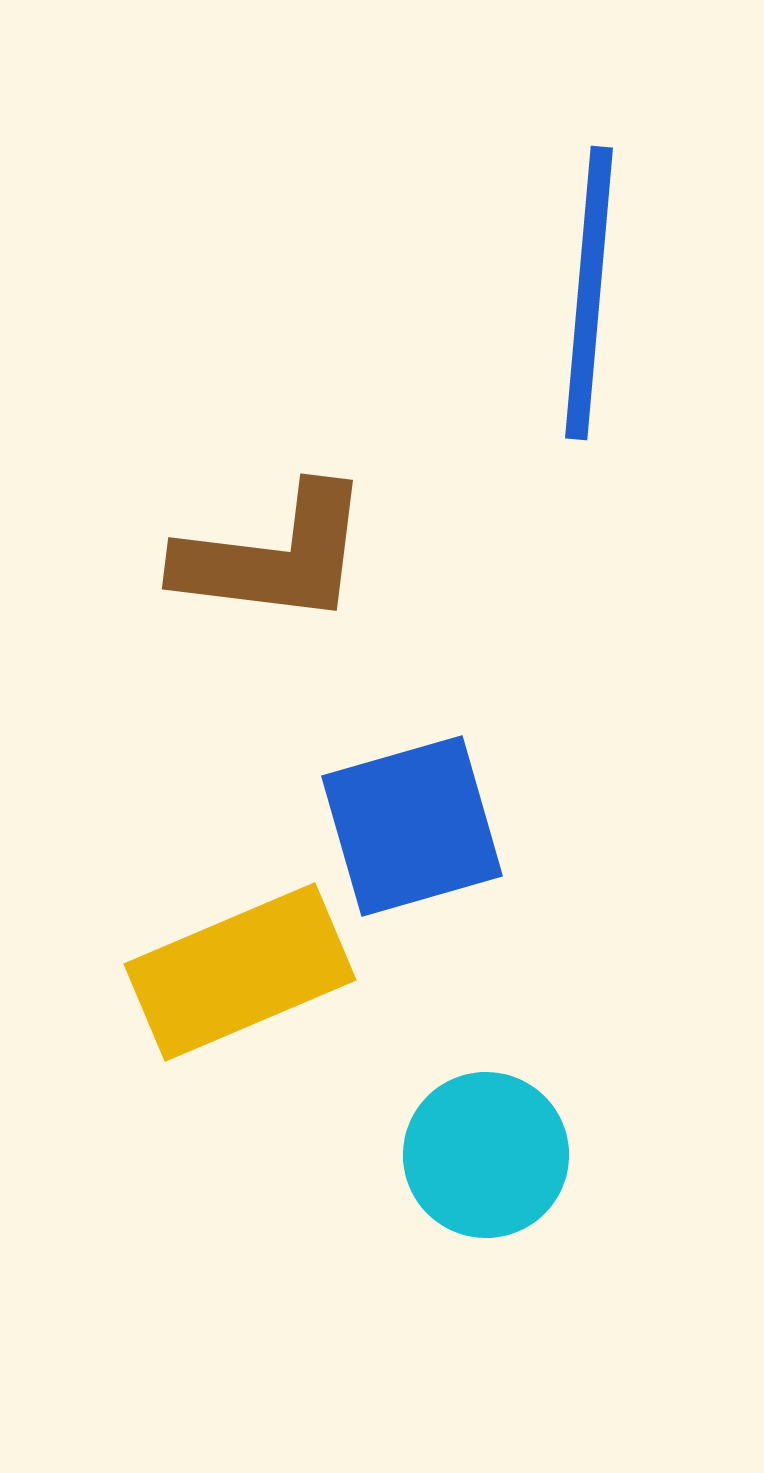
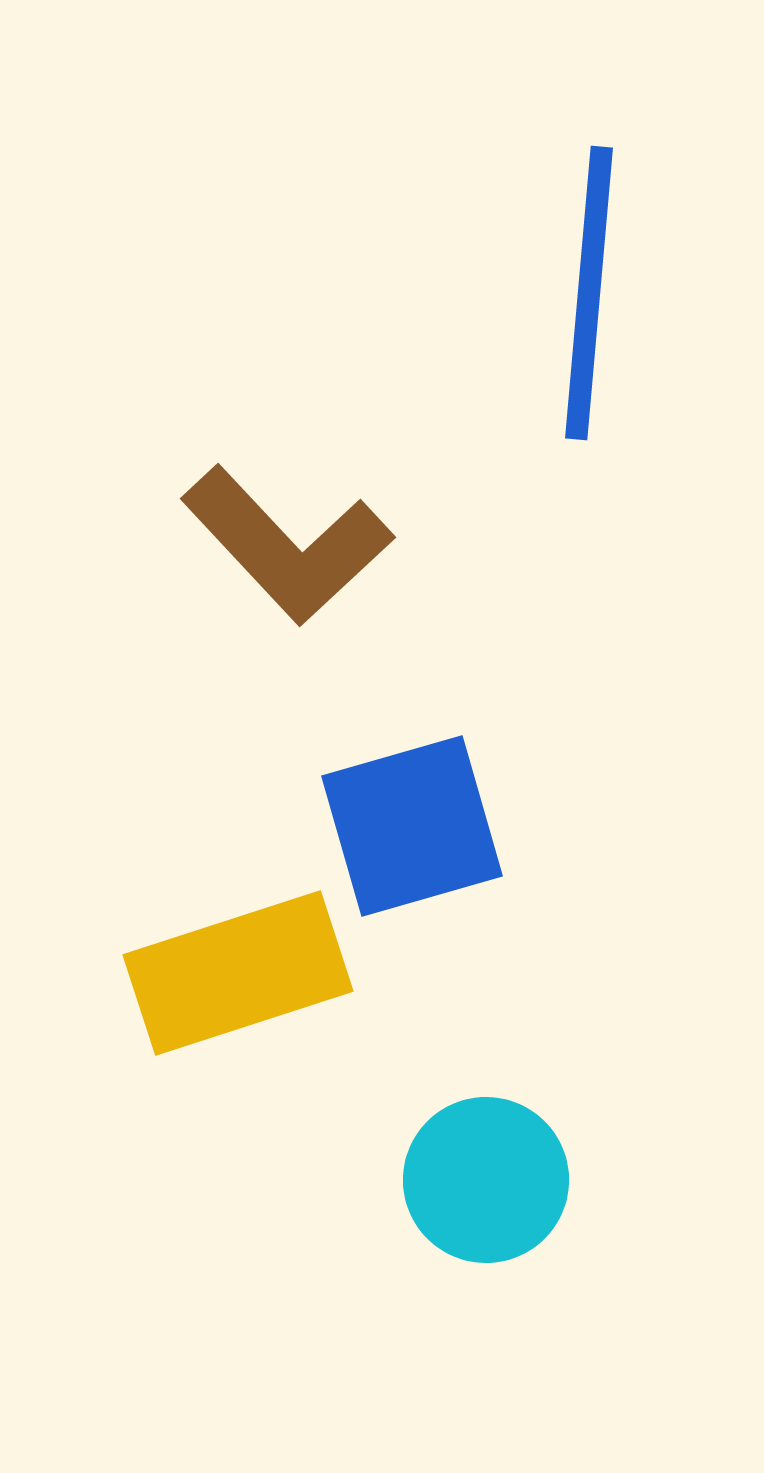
brown L-shape: moved 13 px right, 11 px up; rotated 40 degrees clockwise
yellow rectangle: moved 2 px left, 1 px down; rotated 5 degrees clockwise
cyan circle: moved 25 px down
